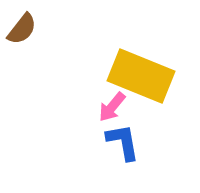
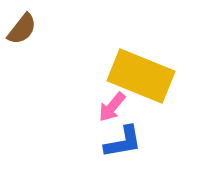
blue L-shape: rotated 90 degrees clockwise
